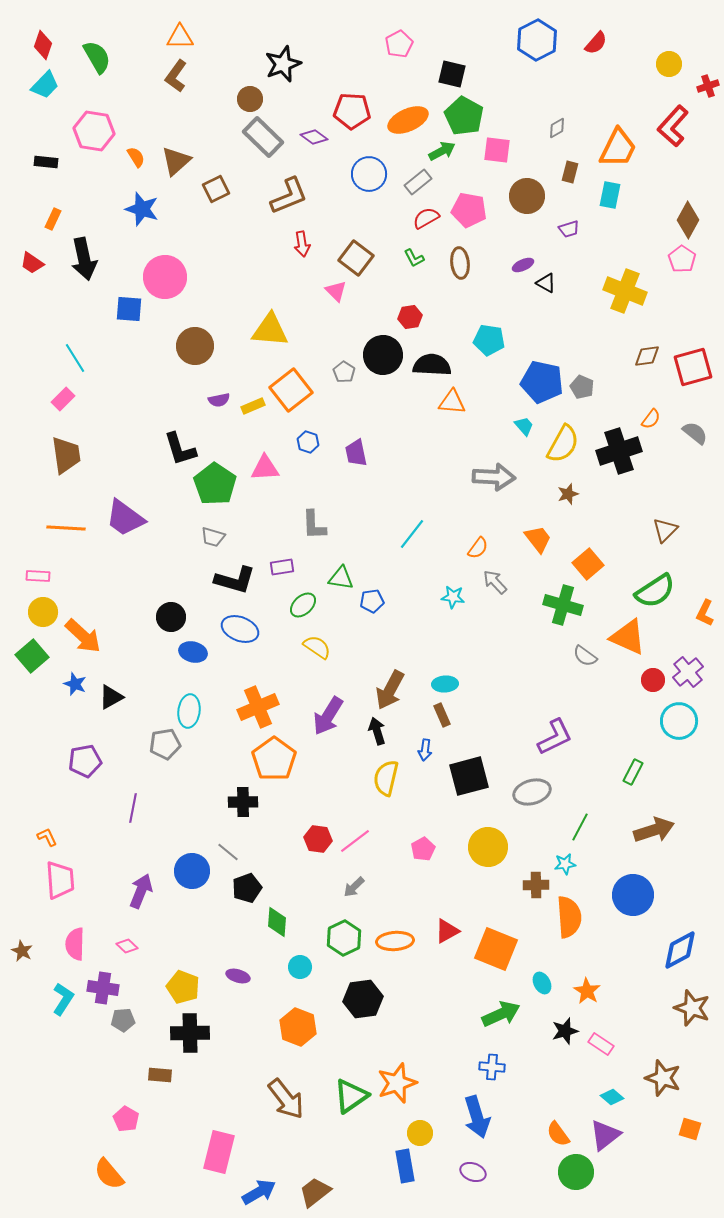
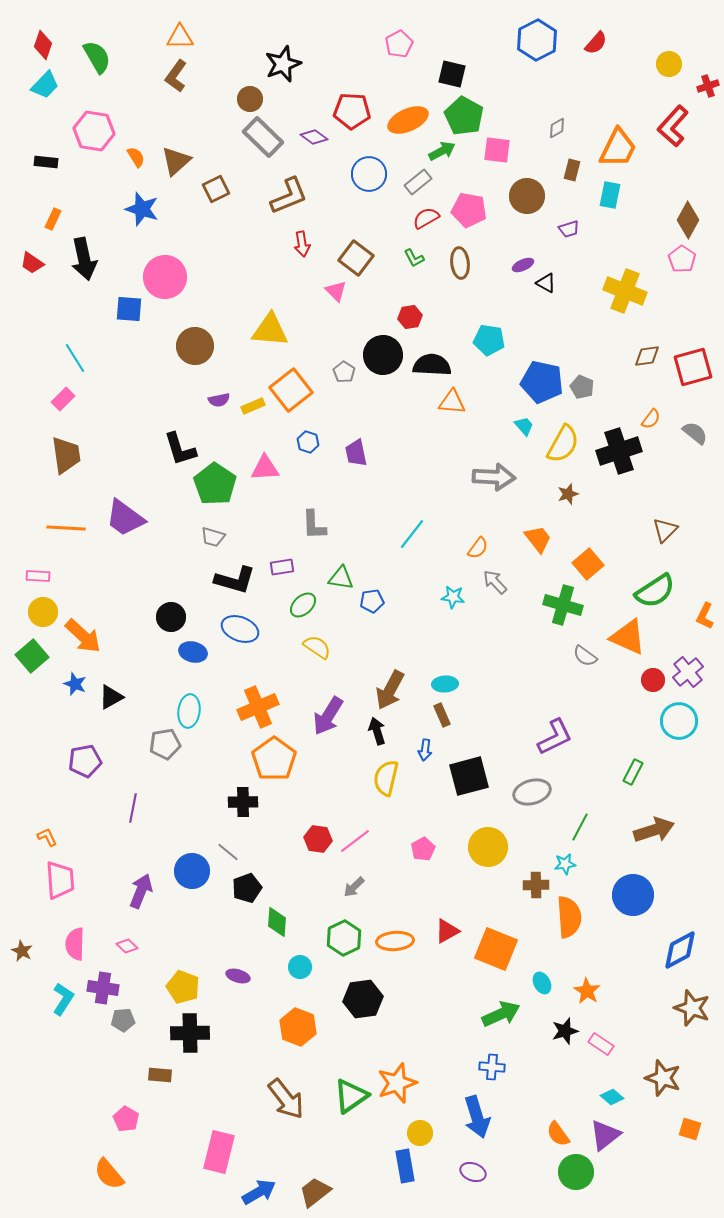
brown rectangle at (570, 172): moved 2 px right, 2 px up
orange L-shape at (705, 613): moved 3 px down
